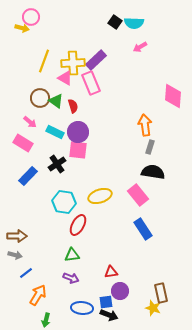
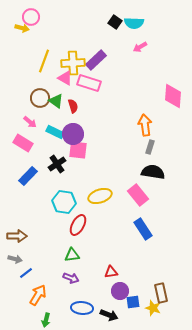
pink rectangle at (91, 83): moved 2 px left; rotated 50 degrees counterclockwise
purple circle at (78, 132): moved 5 px left, 2 px down
gray arrow at (15, 255): moved 4 px down
blue square at (106, 302): moved 27 px right
